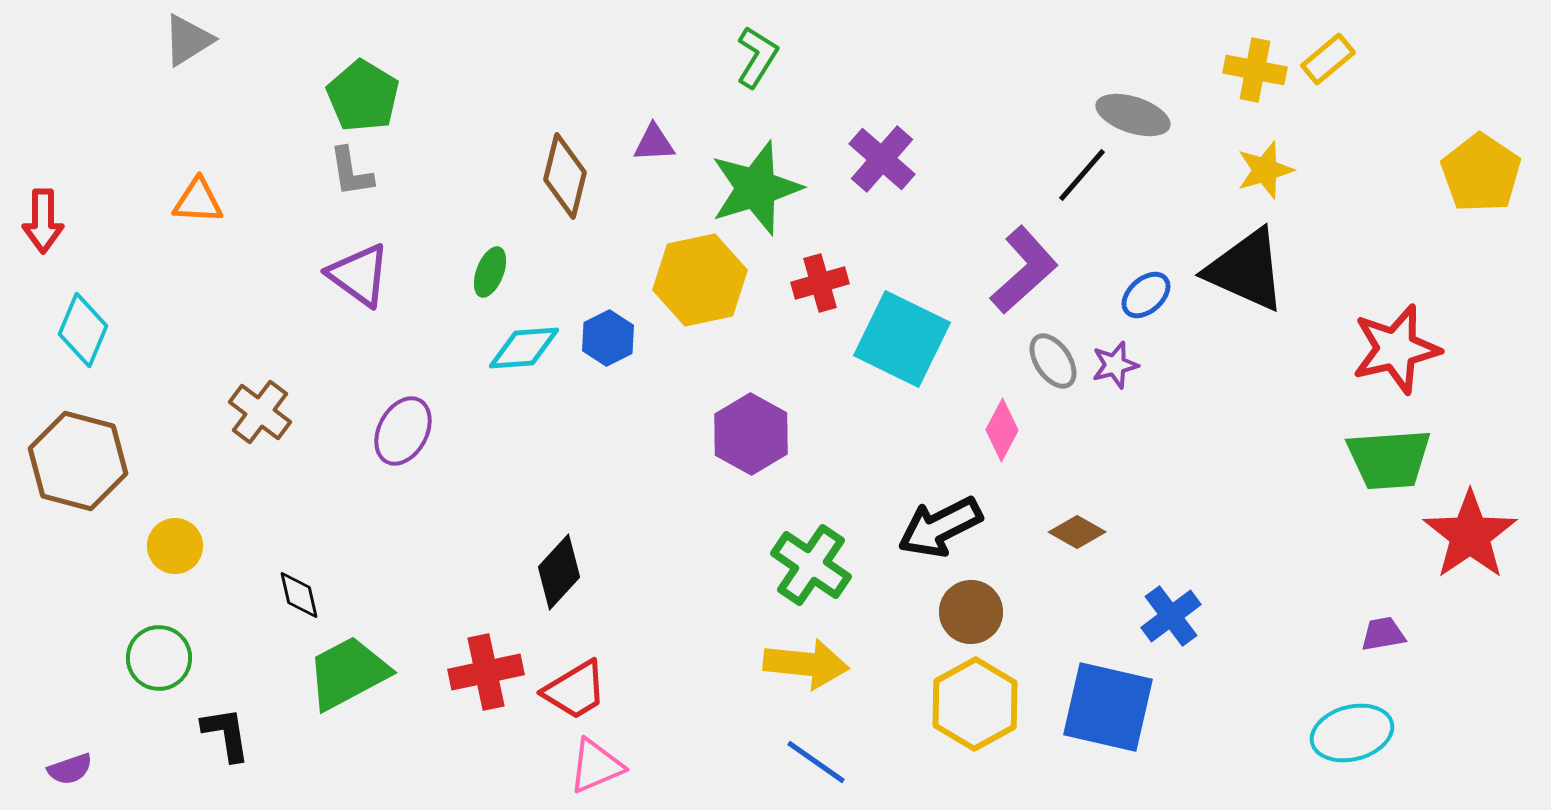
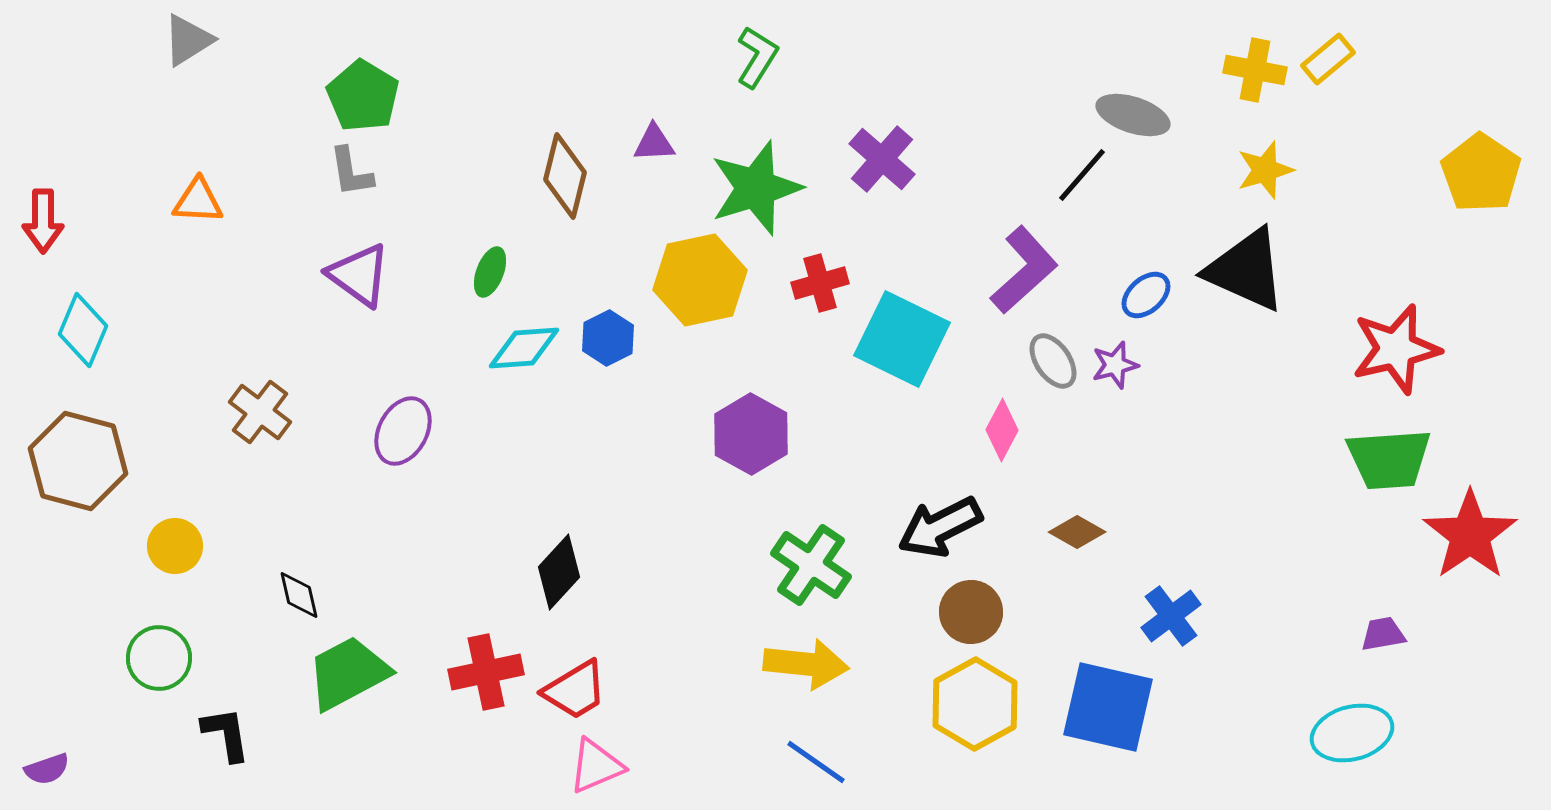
purple semicircle at (70, 769): moved 23 px left
